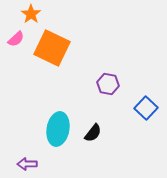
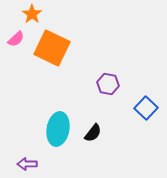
orange star: moved 1 px right
